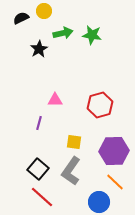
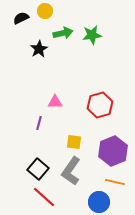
yellow circle: moved 1 px right
green star: rotated 18 degrees counterclockwise
pink triangle: moved 2 px down
purple hexagon: moved 1 px left; rotated 20 degrees counterclockwise
orange line: rotated 30 degrees counterclockwise
red line: moved 2 px right
